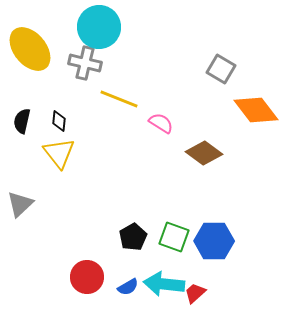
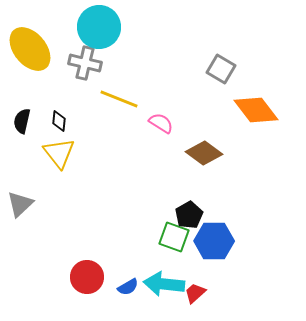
black pentagon: moved 56 px right, 22 px up
